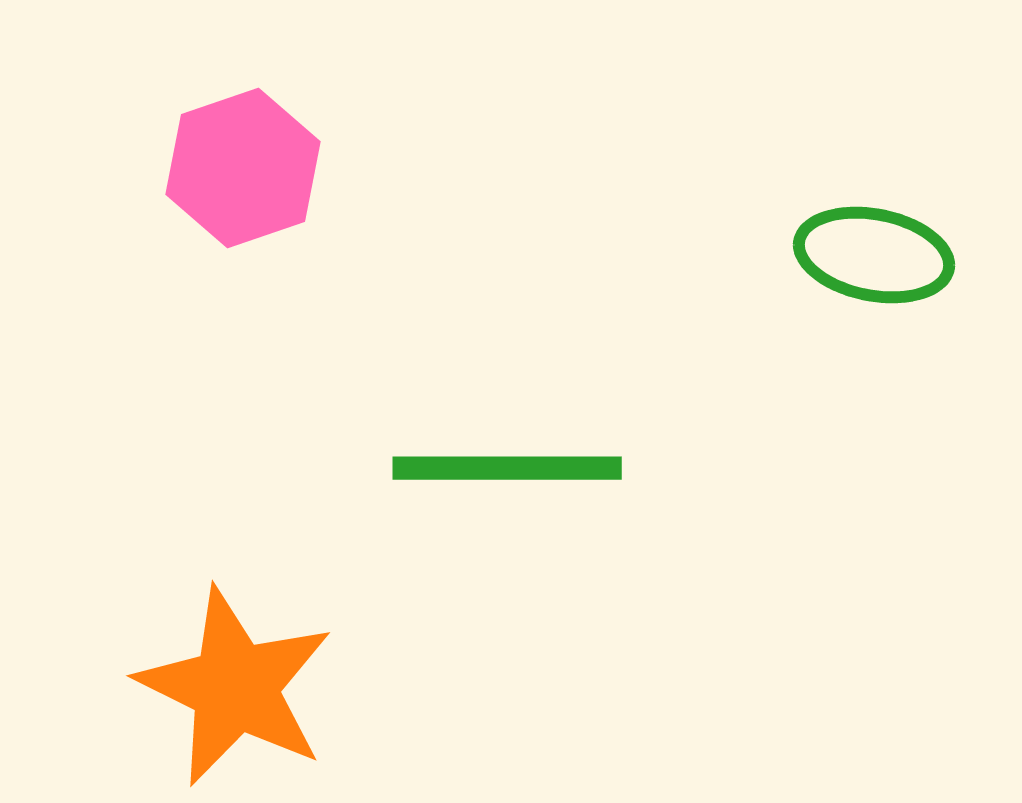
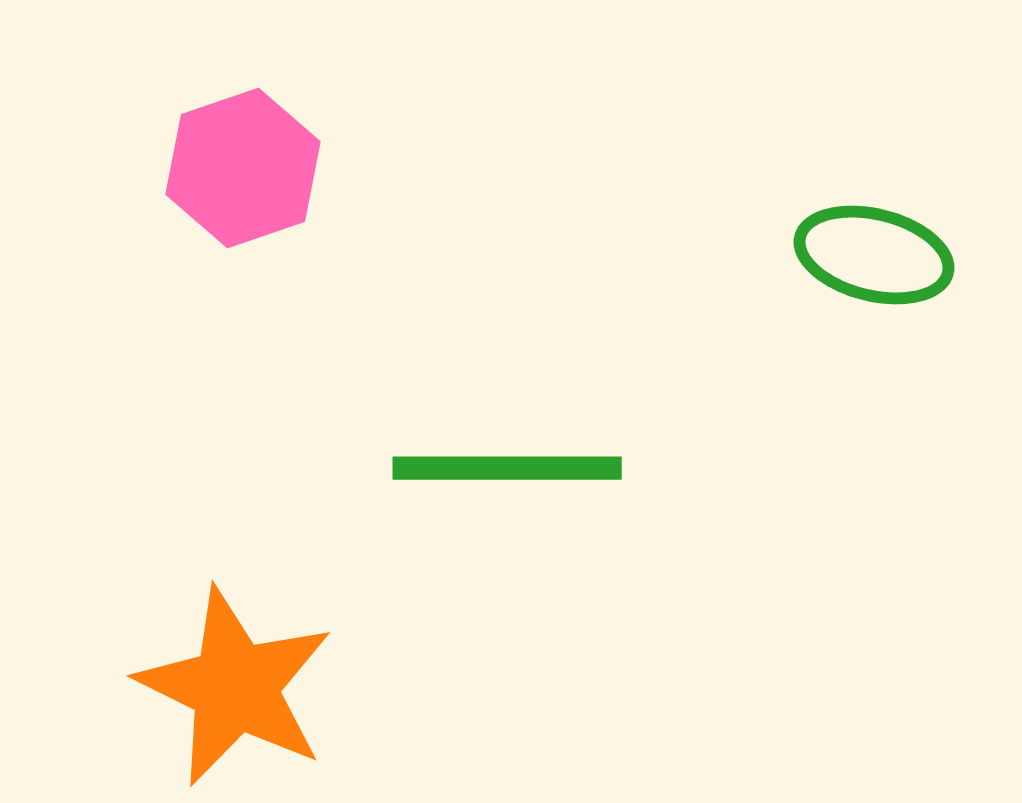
green ellipse: rotated 3 degrees clockwise
